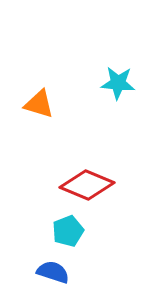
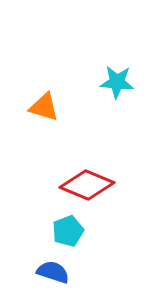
cyan star: moved 1 px left, 1 px up
orange triangle: moved 5 px right, 3 px down
